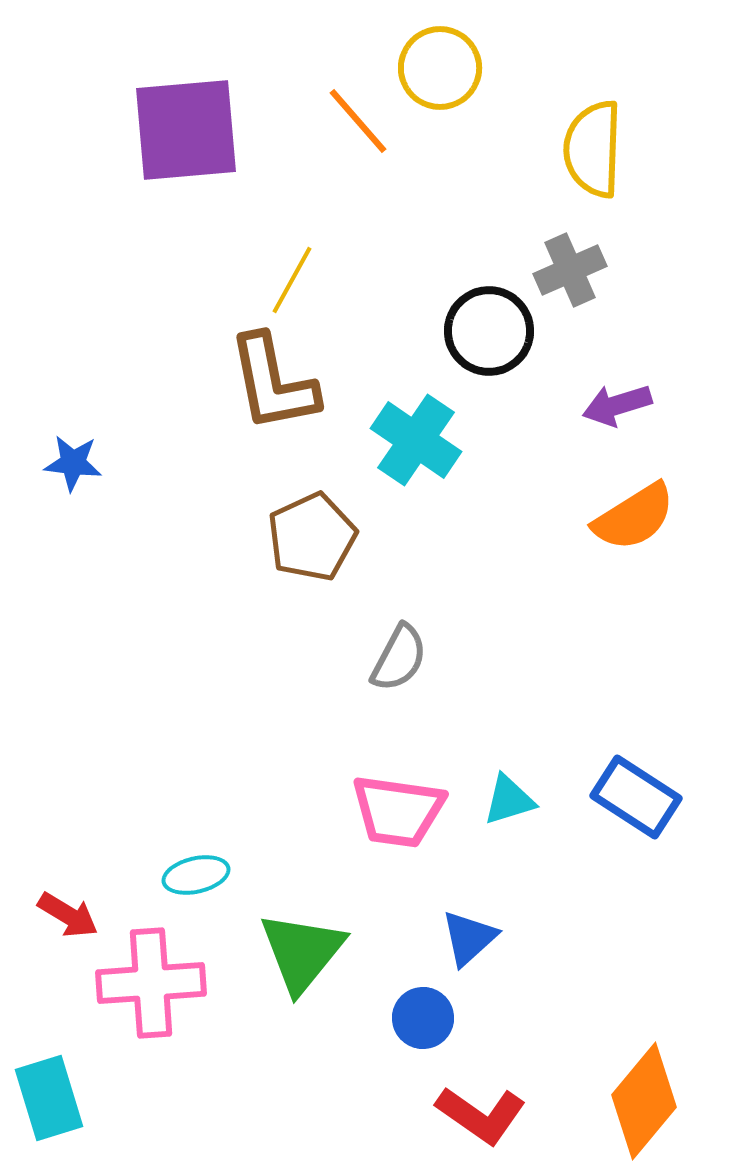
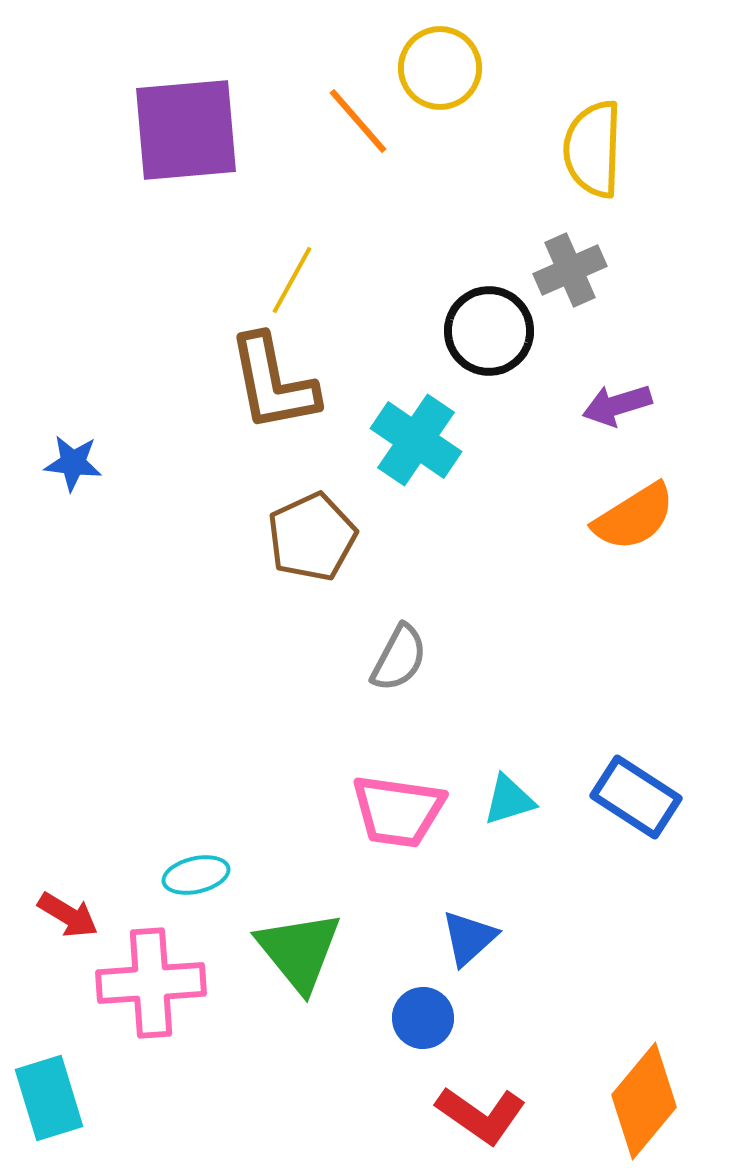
green triangle: moved 3 px left, 1 px up; rotated 18 degrees counterclockwise
